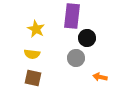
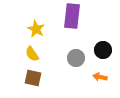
black circle: moved 16 px right, 12 px down
yellow semicircle: rotated 49 degrees clockwise
